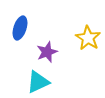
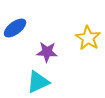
blue ellipse: moved 5 px left; rotated 35 degrees clockwise
purple star: rotated 25 degrees clockwise
